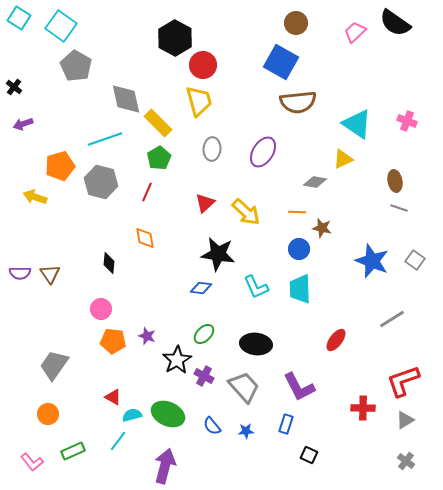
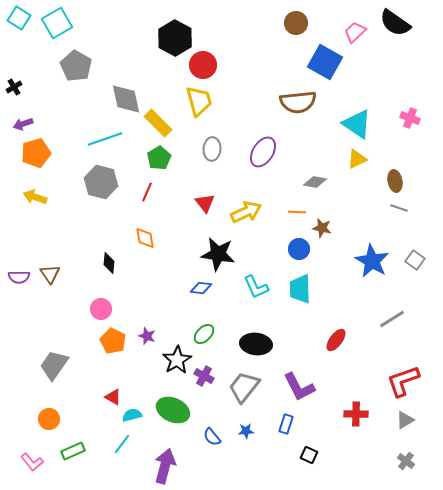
cyan square at (61, 26): moved 4 px left, 3 px up; rotated 24 degrees clockwise
blue square at (281, 62): moved 44 px right
black cross at (14, 87): rotated 21 degrees clockwise
pink cross at (407, 121): moved 3 px right, 3 px up
yellow triangle at (343, 159): moved 14 px right
orange pentagon at (60, 166): moved 24 px left, 13 px up
red triangle at (205, 203): rotated 25 degrees counterclockwise
yellow arrow at (246, 212): rotated 68 degrees counterclockwise
blue star at (372, 261): rotated 8 degrees clockwise
purple semicircle at (20, 273): moved 1 px left, 4 px down
orange pentagon at (113, 341): rotated 20 degrees clockwise
gray trapezoid at (244, 387): rotated 100 degrees counterclockwise
red cross at (363, 408): moved 7 px left, 6 px down
orange circle at (48, 414): moved 1 px right, 5 px down
green ellipse at (168, 414): moved 5 px right, 4 px up
blue semicircle at (212, 426): moved 11 px down
cyan line at (118, 441): moved 4 px right, 3 px down
